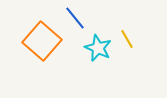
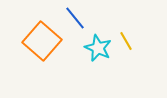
yellow line: moved 1 px left, 2 px down
